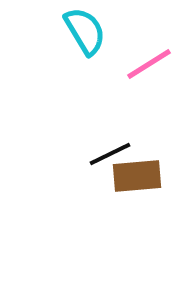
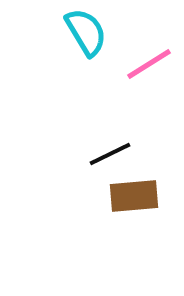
cyan semicircle: moved 1 px right, 1 px down
brown rectangle: moved 3 px left, 20 px down
